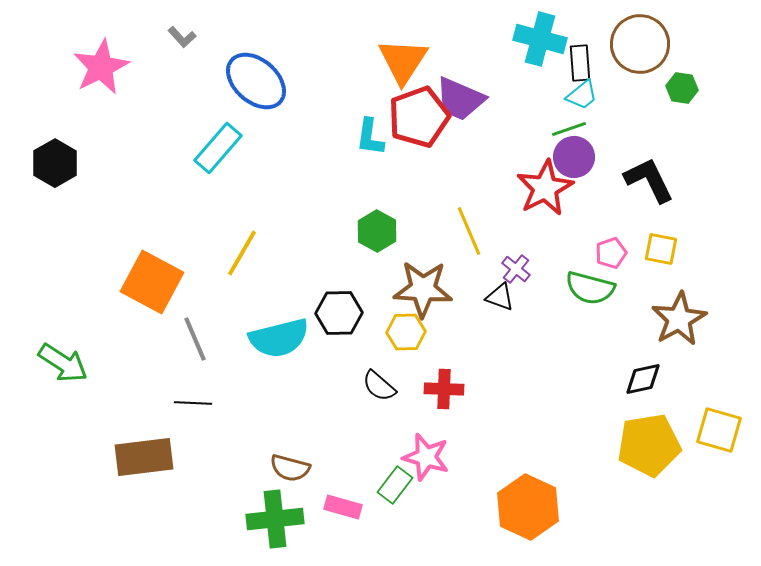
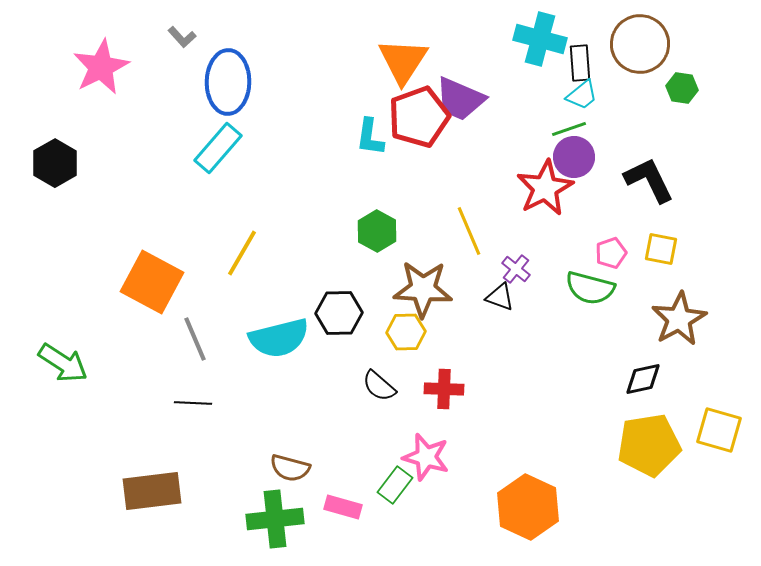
blue ellipse at (256, 81): moved 28 px left, 1 px down; rotated 50 degrees clockwise
brown rectangle at (144, 457): moved 8 px right, 34 px down
